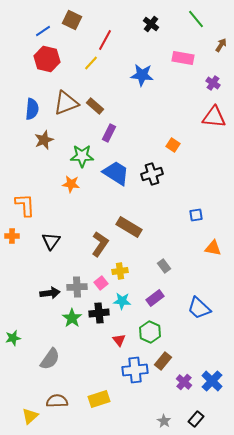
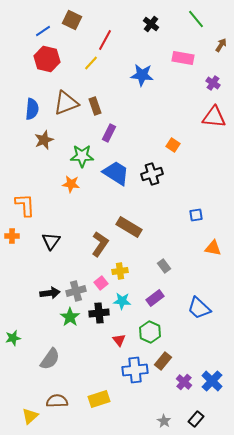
brown rectangle at (95, 106): rotated 30 degrees clockwise
gray cross at (77, 287): moved 1 px left, 4 px down; rotated 12 degrees counterclockwise
green star at (72, 318): moved 2 px left, 1 px up
